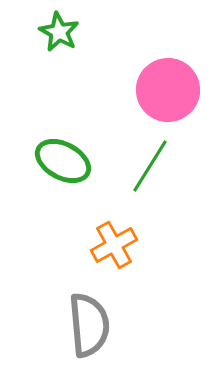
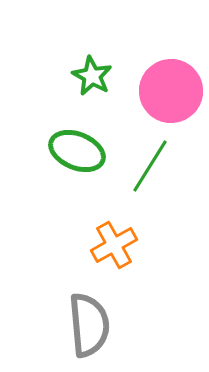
green star: moved 33 px right, 44 px down
pink circle: moved 3 px right, 1 px down
green ellipse: moved 14 px right, 10 px up; rotated 6 degrees counterclockwise
